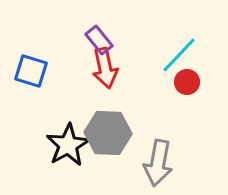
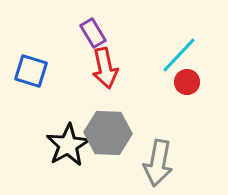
purple rectangle: moved 6 px left, 7 px up; rotated 8 degrees clockwise
